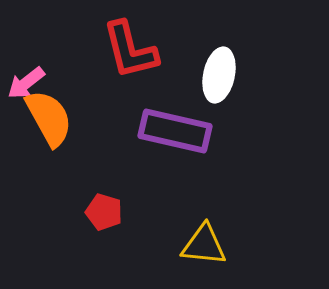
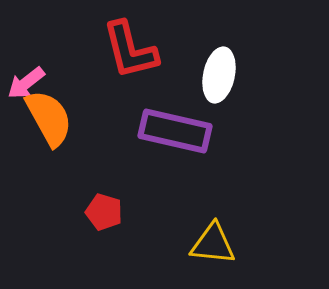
yellow triangle: moved 9 px right, 1 px up
